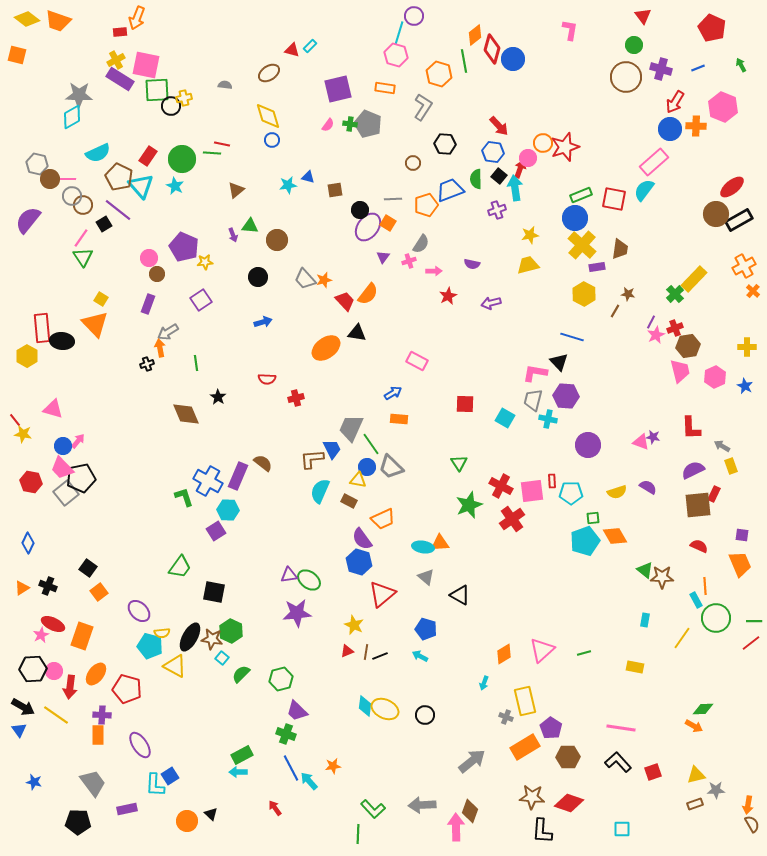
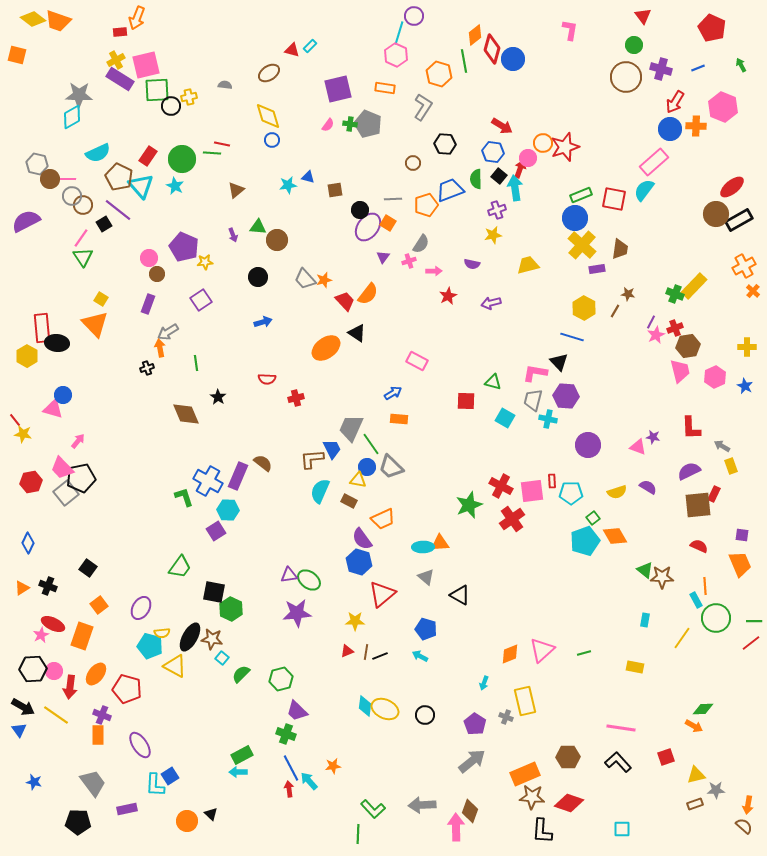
yellow diamond at (27, 19): moved 6 px right
pink hexagon at (396, 55): rotated 10 degrees clockwise
pink square at (146, 65): rotated 24 degrees counterclockwise
yellow cross at (184, 98): moved 5 px right, 1 px up
red arrow at (499, 126): moved 3 px right; rotated 15 degrees counterclockwise
purple semicircle at (28, 220): moved 2 px left, 1 px down; rotated 24 degrees clockwise
green triangle at (250, 226): moved 8 px right, 1 px down
yellow star at (530, 235): moved 37 px left
purple rectangle at (597, 267): moved 2 px down
yellow rectangle at (694, 279): moved 7 px down
yellow hexagon at (584, 294): moved 14 px down
green cross at (675, 294): rotated 24 degrees counterclockwise
black triangle at (357, 333): rotated 24 degrees clockwise
black ellipse at (62, 341): moved 5 px left, 2 px down
black cross at (147, 364): moved 4 px down
red square at (465, 404): moved 1 px right, 3 px up
pink triangle at (641, 442): moved 3 px left, 5 px down
blue circle at (63, 446): moved 51 px up
green triangle at (459, 463): moved 34 px right, 81 px up; rotated 42 degrees counterclockwise
purple semicircle at (693, 470): moved 4 px left, 1 px down
red hexagon at (31, 482): rotated 20 degrees counterclockwise
green square at (593, 518): rotated 32 degrees counterclockwise
cyan ellipse at (423, 547): rotated 10 degrees counterclockwise
orange square at (99, 592): moved 13 px down
purple ellipse at (139, 611): moved 2 px right, 3 px up; rotated 75 degrees clockwise
yellow star at (354, 625): moved 1 px right, 4 px up; rotated 24 degrees counterclockwise
green hexagon at (231, 631): moved 22 px up
orange diamond at (504, 654): moved 6 px right; rotated 10 degrees clockwise
purple cross at (102, 715): rotated 18 degrees clockwise
purple pentagon at (551, 728): moved 76 px left, 4 px up
orange rectangle at (525, 747): moved 27 px down; rotated 8 degrees clockwise
red square at (653, 772): moved 13 px right, 15 px up
red arrow at (275, 808): moved 14 px right, 19 px up; rotated 28 degrees clockwise
brown semicircle at (752, 824): moved 8 px left, 2 px down; rotated 18 degrees counterclockwise
